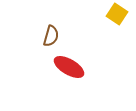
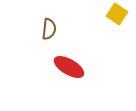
brown semicircle: moved 2 px left, 7 px up; rotated 10 degrees counterclockwise
